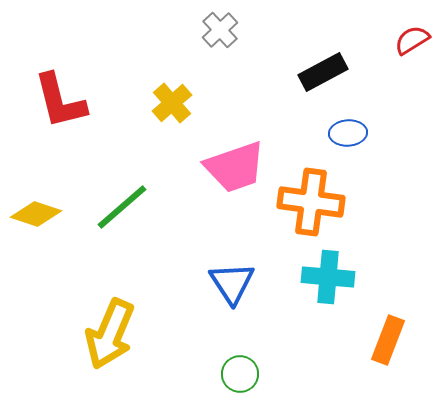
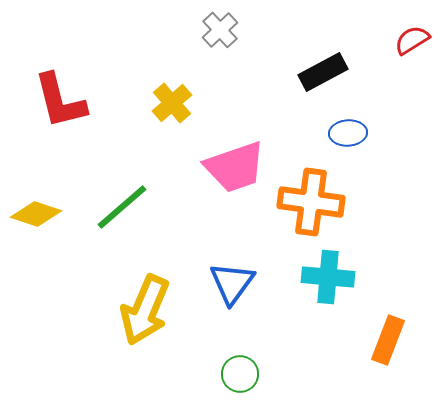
blue triangle: rotated 9 degrees clockwise
yellow arrow: moved 35 px right, 24 px up
